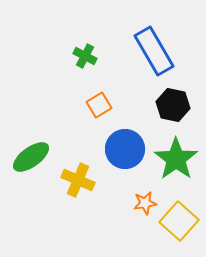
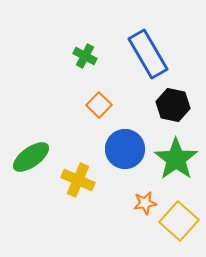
blue rectangle: moved 6 px left, 3 px down
orange square: rotated 15 degrees counterclockwise
